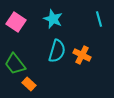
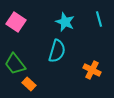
cyan star: moved 12 px right, 3 px down
orange cross: moved 10 px right, 15 px down
